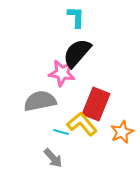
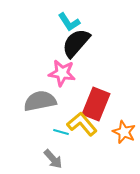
cyan L-shape: moved 7 px left, 5 px down; rotated 145 degrees clockwise
black semicircle: moved 1 px left, 10 px up
orange star: moved 2 px right; rotated 25 degrees counterclockwise
gray arrow: moved 1 px down
